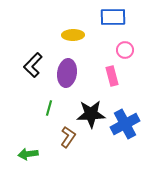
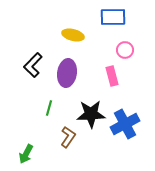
yellow ellipse: rotated 15 degrees clockwise
green arrow: moved 2 px left; rotated 54 degrees counterclockwise
